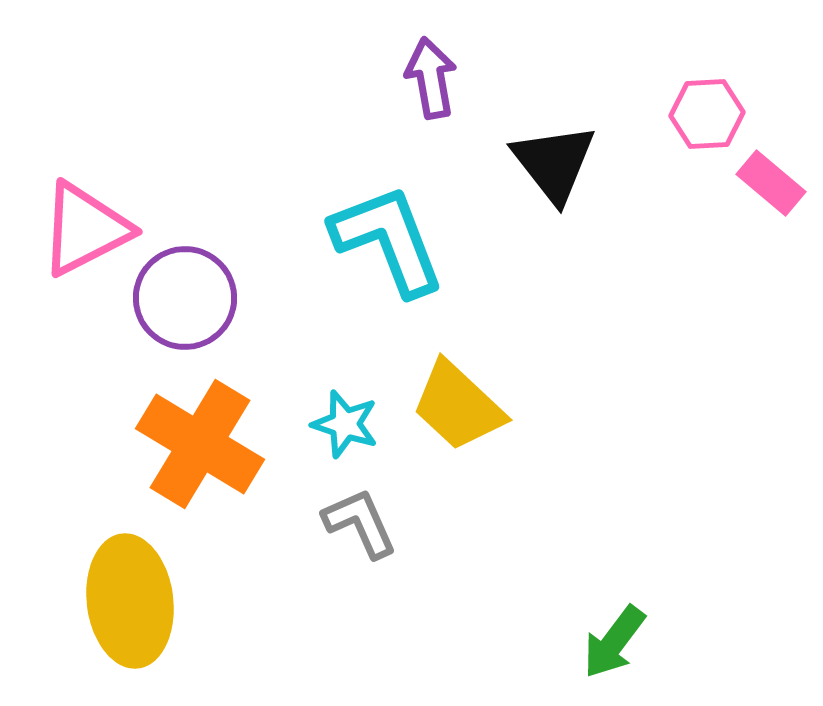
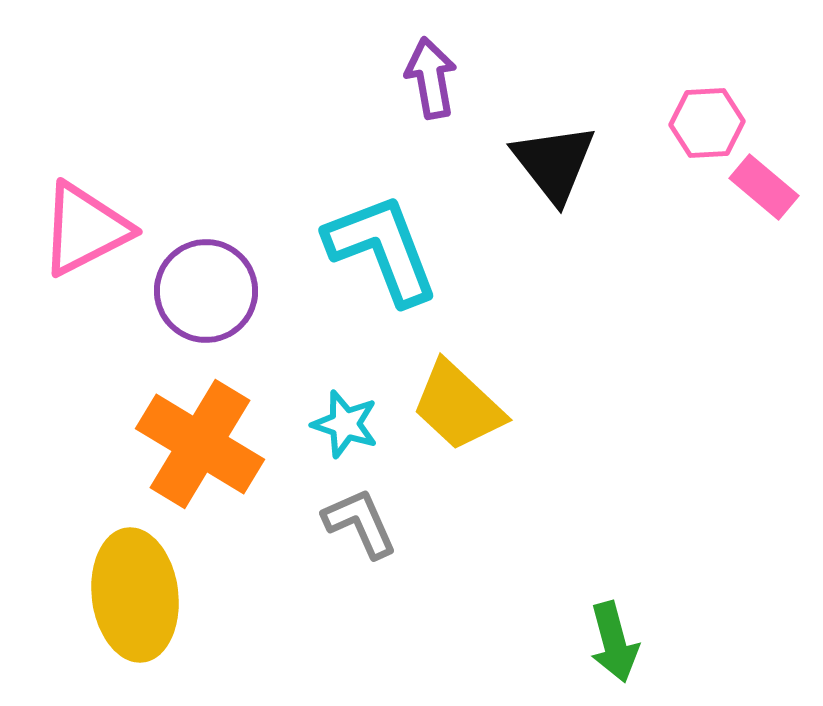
pink hexagon: moved 9 px down
pink rectangle: moved 7 px left, 4 px down
cyan L-shape: moved 6 px left, 9 px down
purple circle: moved 21 px right, 7 px up
yellow ellipse: moved 5 px right, 6 px up
green arrow: rotated 52 degrees counterclockwise
